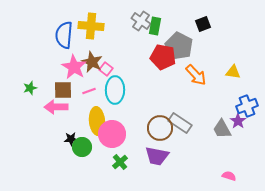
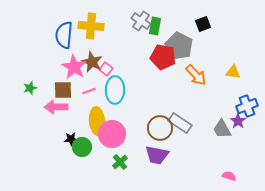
purple trapezoid: moved 1 px up
